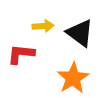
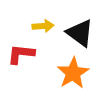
orange star: moved 5 px up
